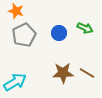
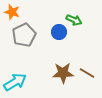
orange star: moved 4 px left, 1 px down
green arrow: moved 11 px left, 8 px up
blue circle: moved 1 px up
